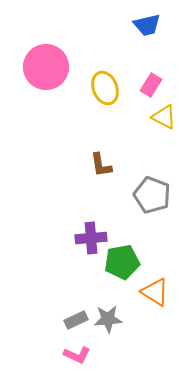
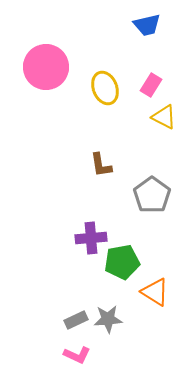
gray pentagon: rotated 15 degrees clockwise
